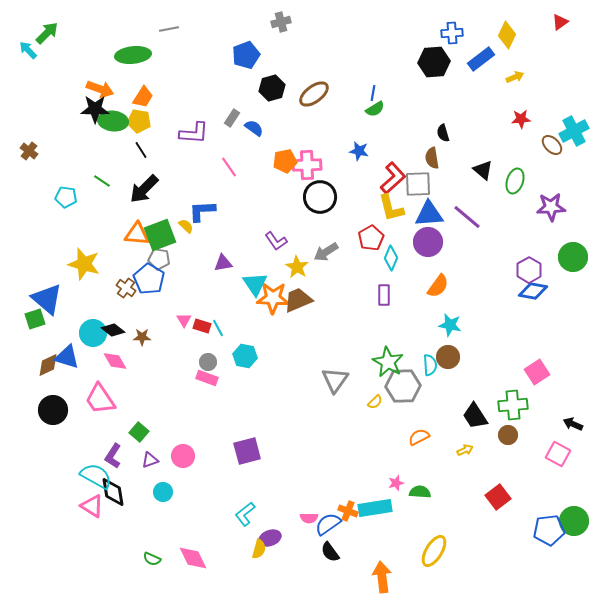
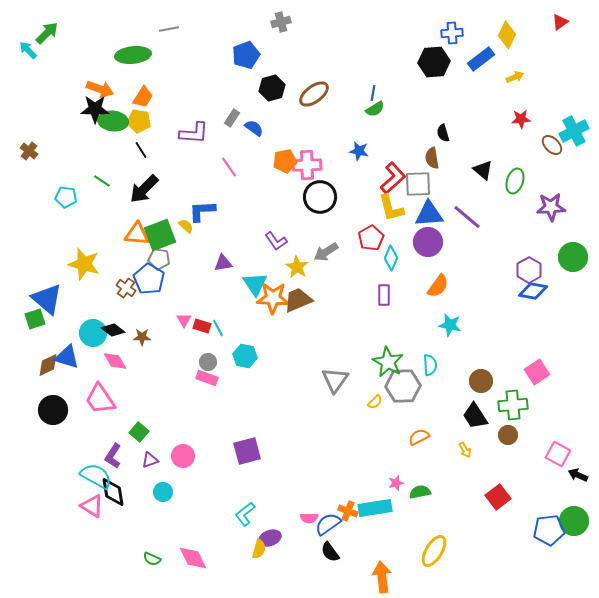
brown circle at (448, 357): moved 33 px right, 24 px down
black arrow at (573, 424): moved 5 px right, 51 px down
yellow arrow at (465, 450): rotated 84 degrees clockwise
green semicircle at (420, 492): rotated 15 degrees counterclockwise
